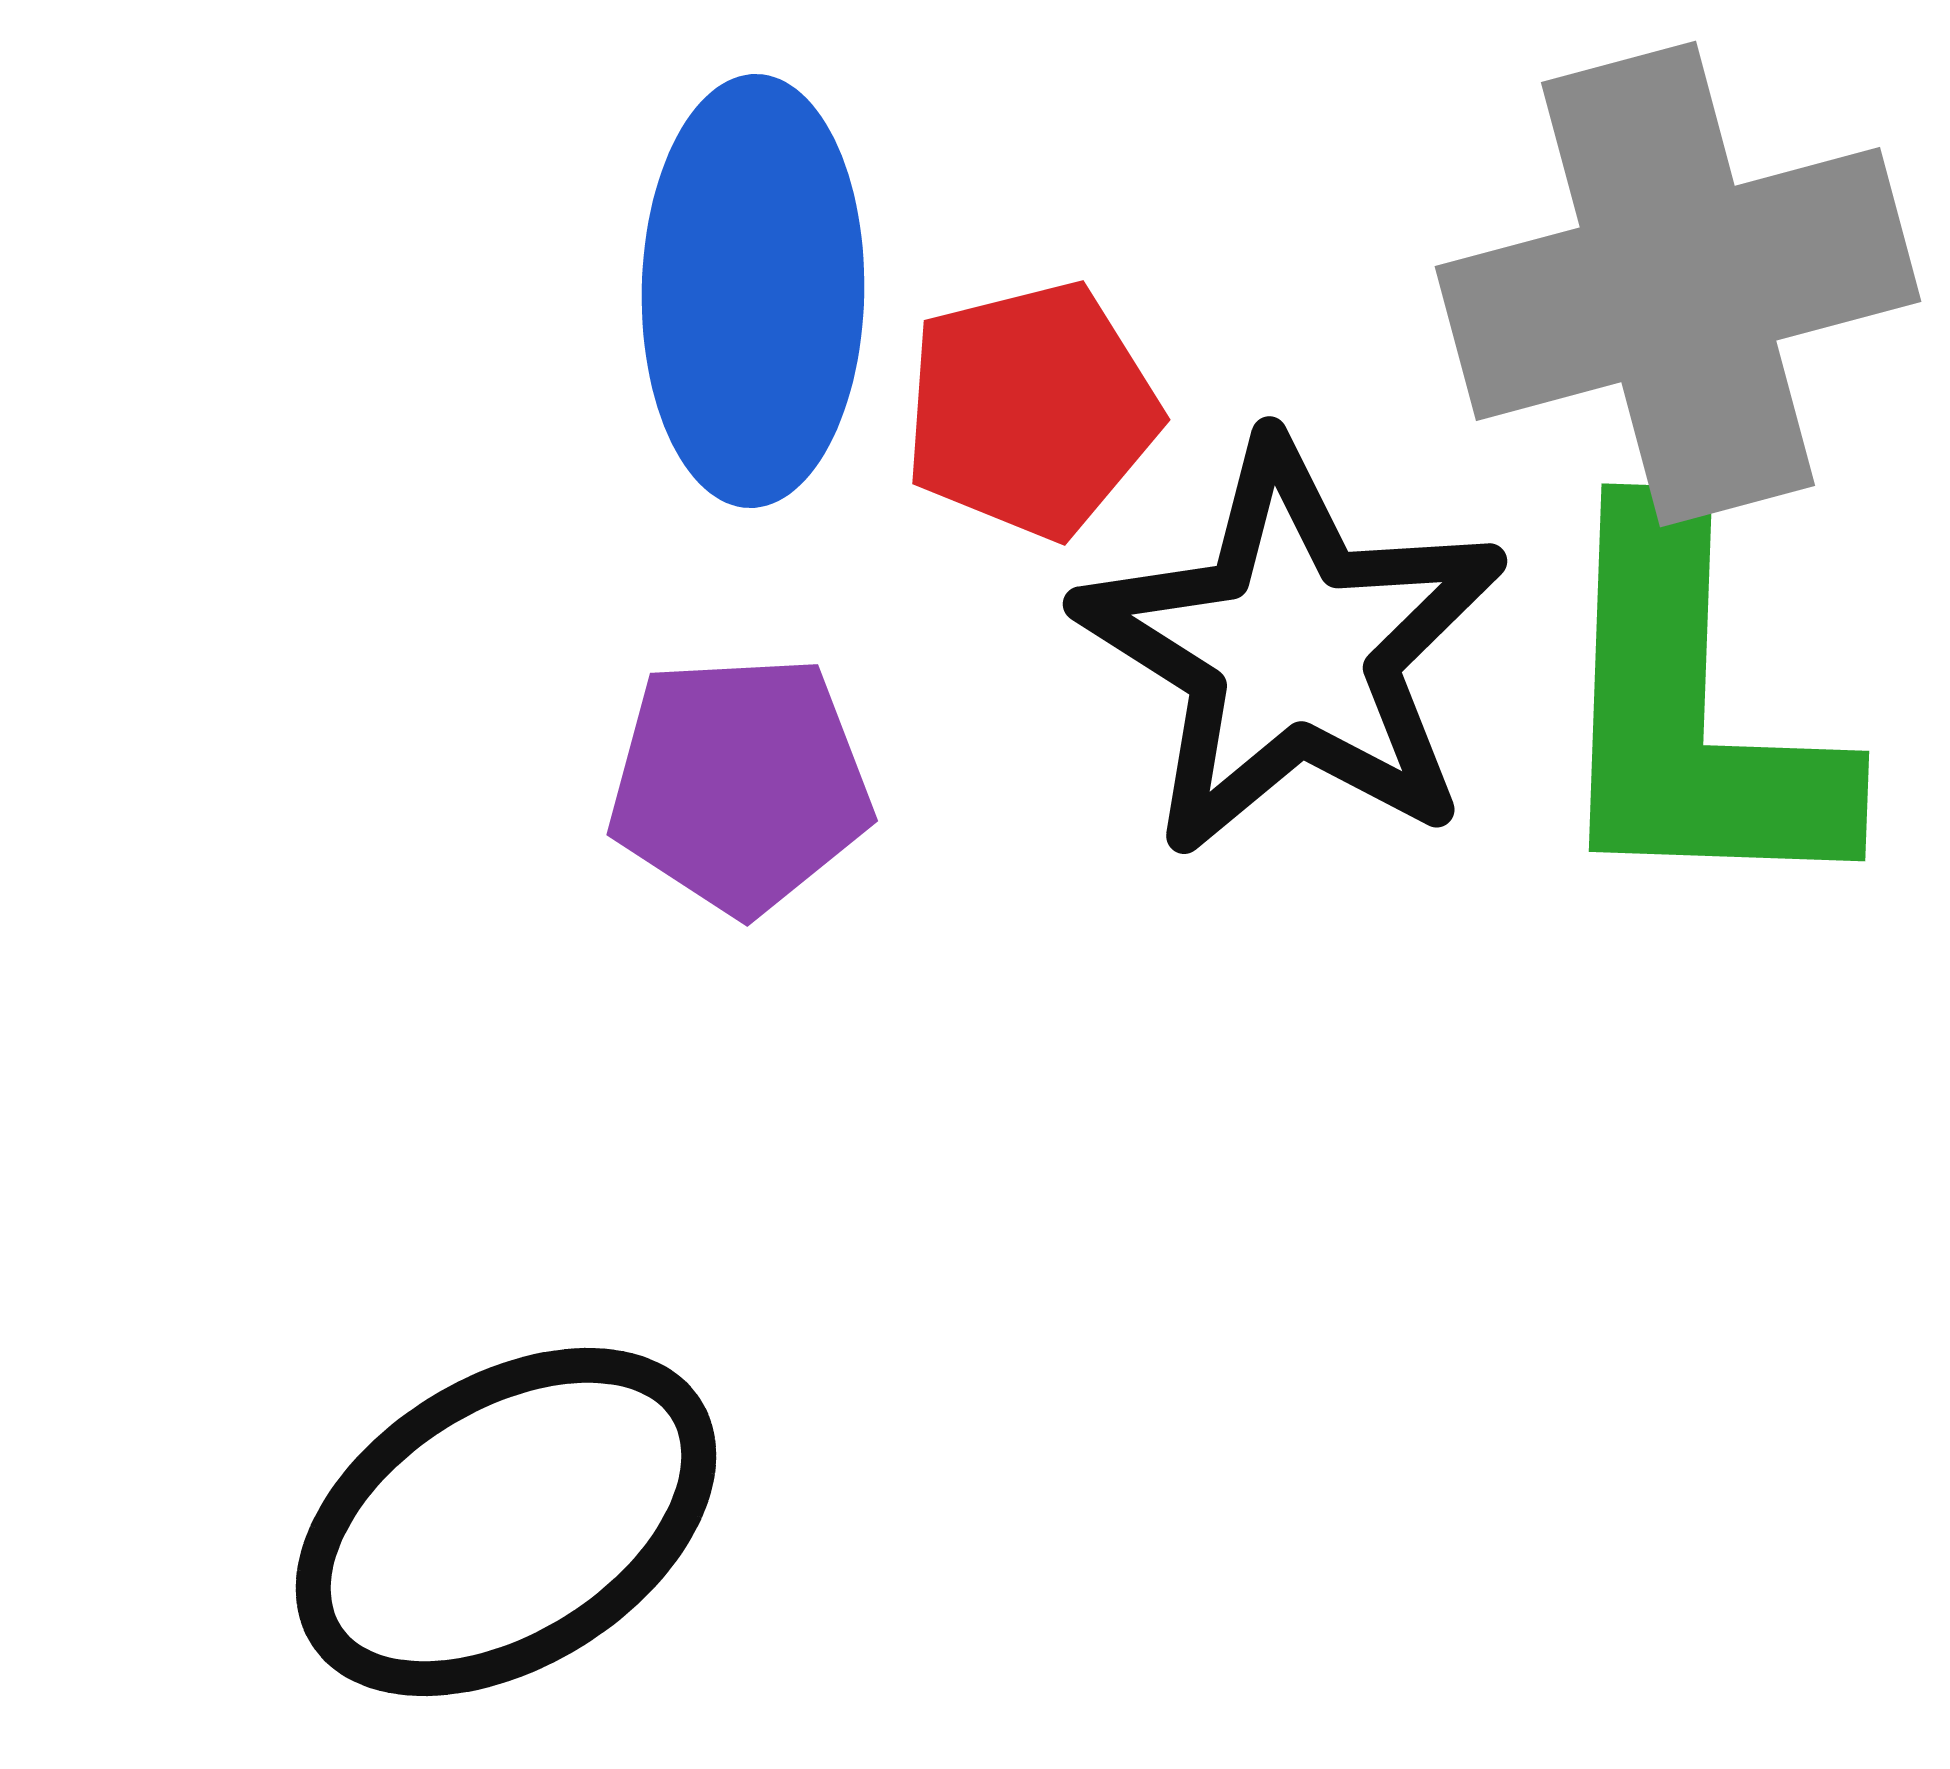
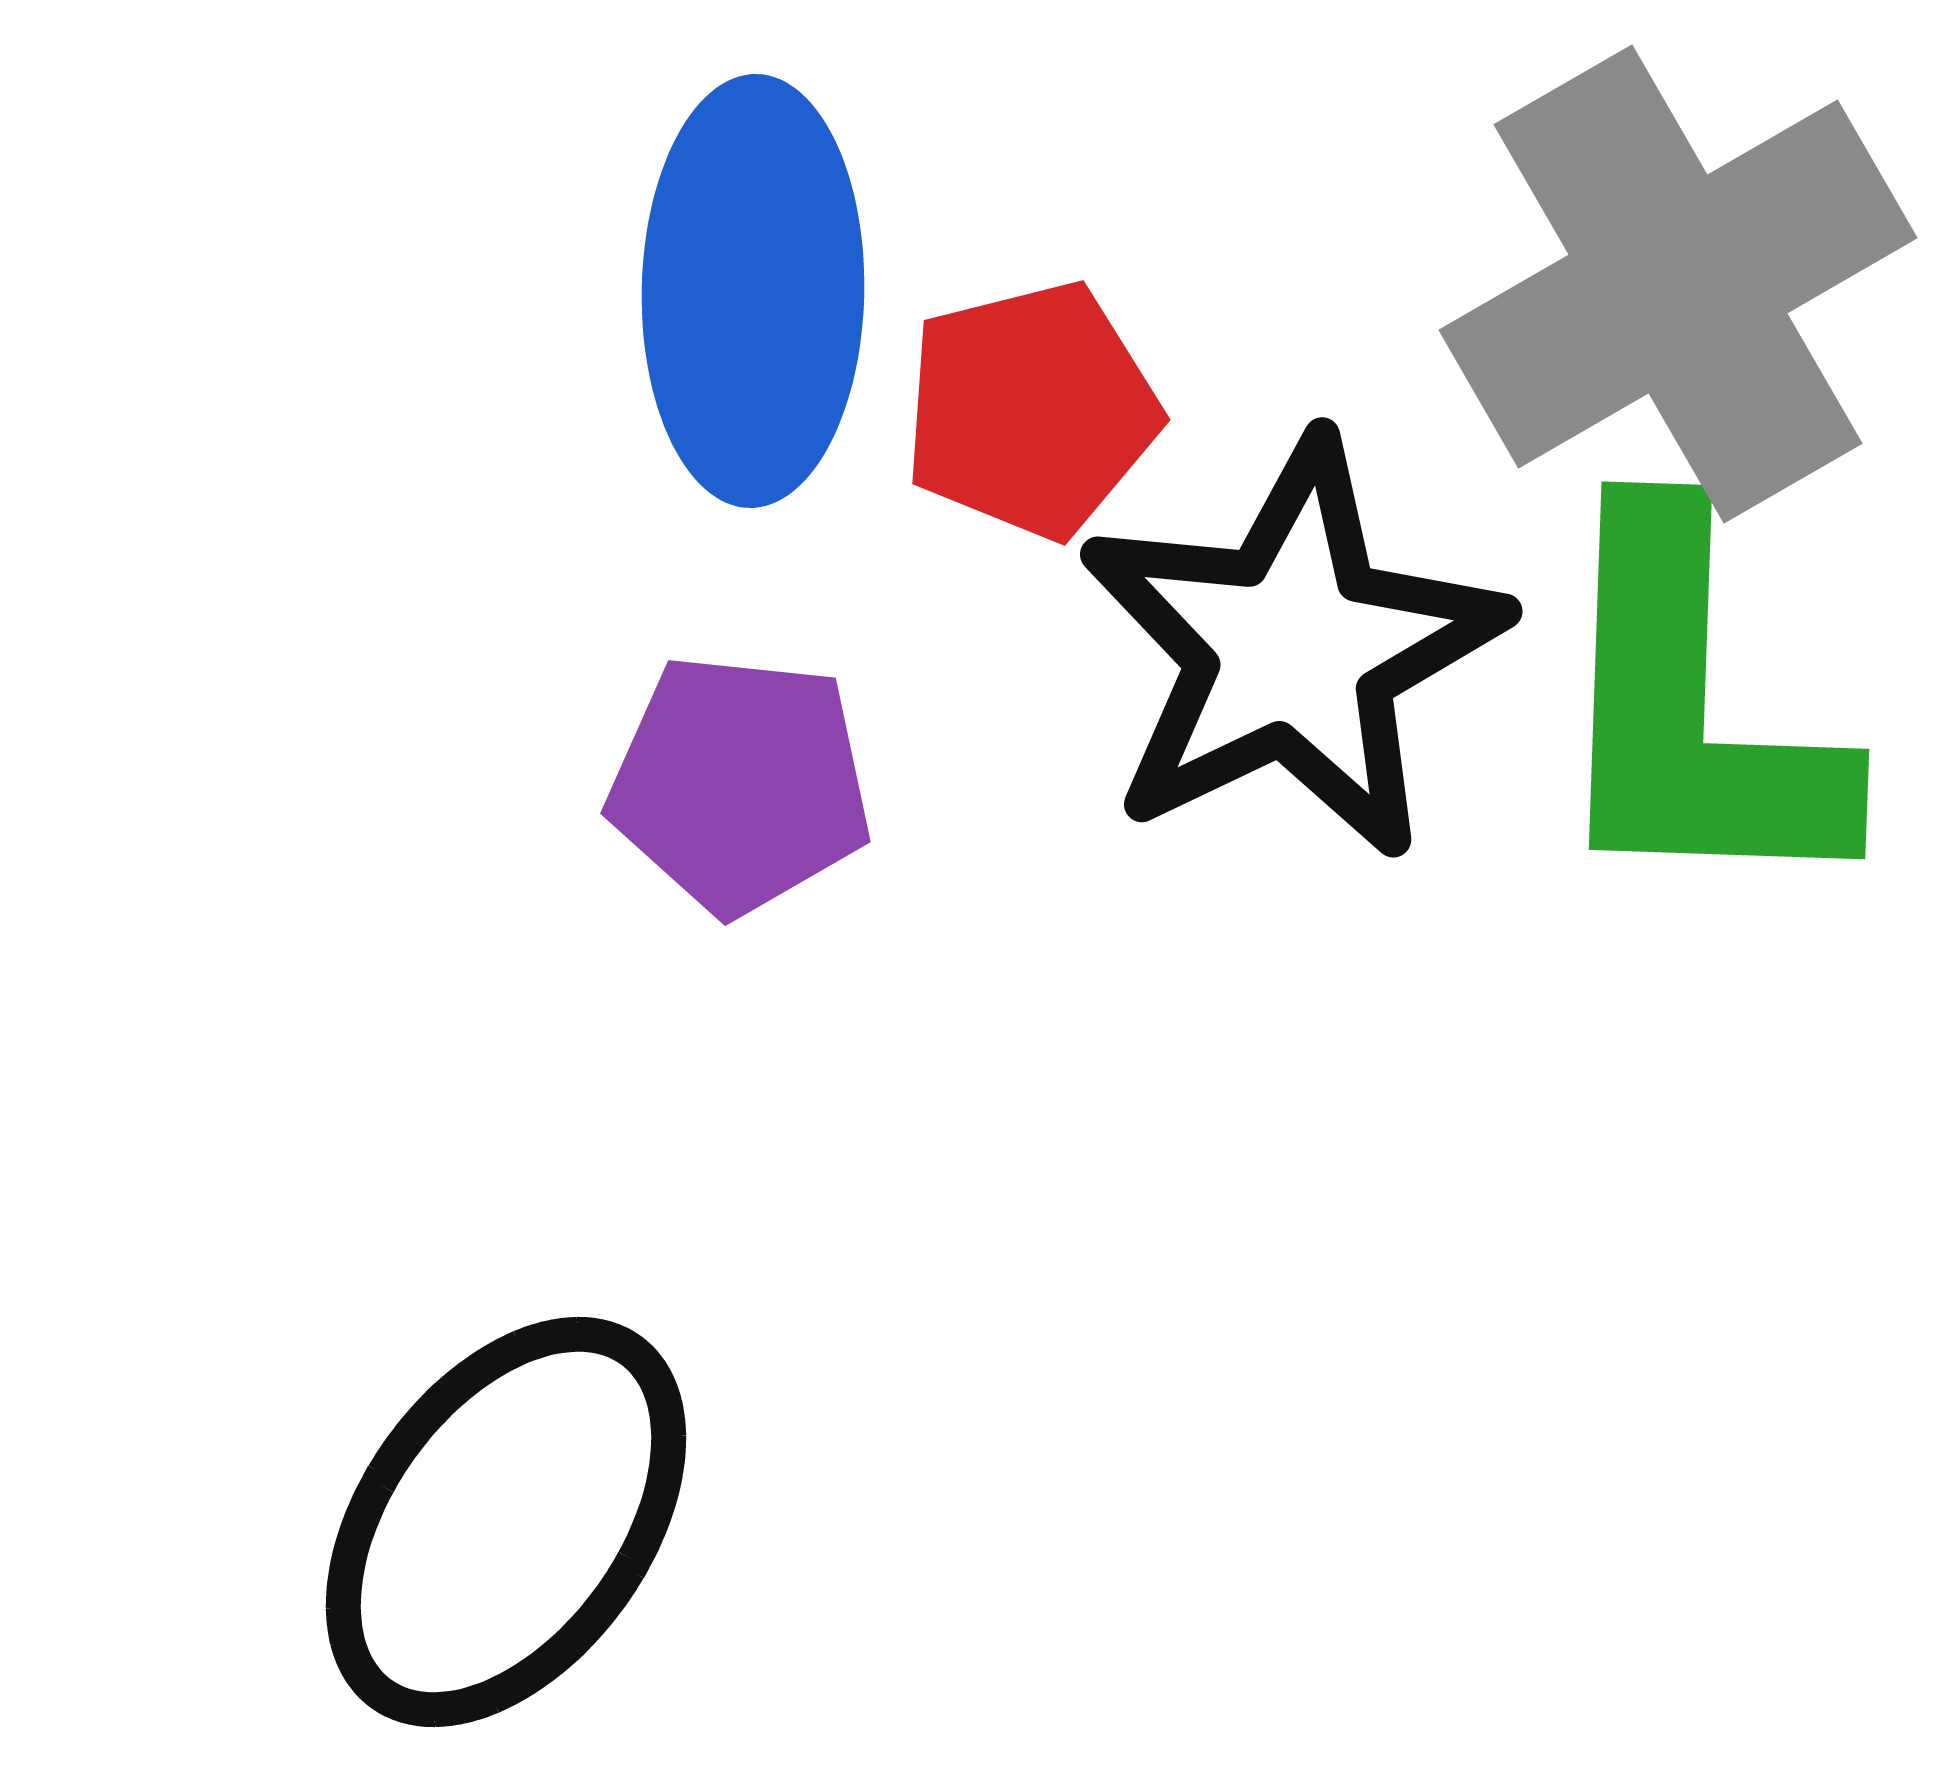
gray cross: rotated 15 degrees counterclockwise
black star: rotated 14 degrees clockwise
green L-shape: moved 2 px up
purple pentagon: rotated 9 degrees clockwise
black ellipse: rotated 22 degrees counterclockwise
